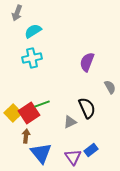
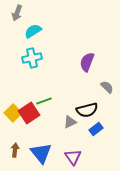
gray semicircle: moved 3 px left; rotated 16 degrees counterclockwise
green line: moved 2 px right, 3 px up
black semicircle: moved 2 px down; rotated 100 degrees clockwise
brown arrow: moved 11 px left, 14 px down
blue rectangle: moved 5 px right, 21 px up
